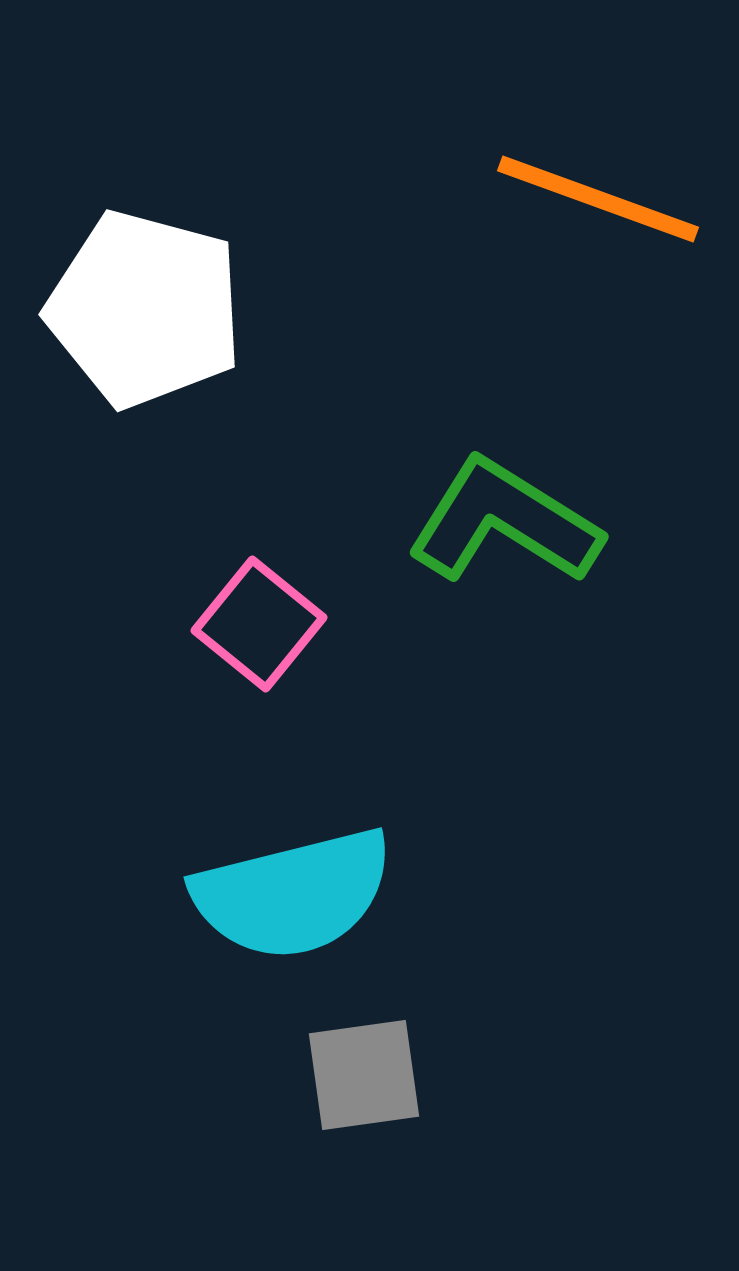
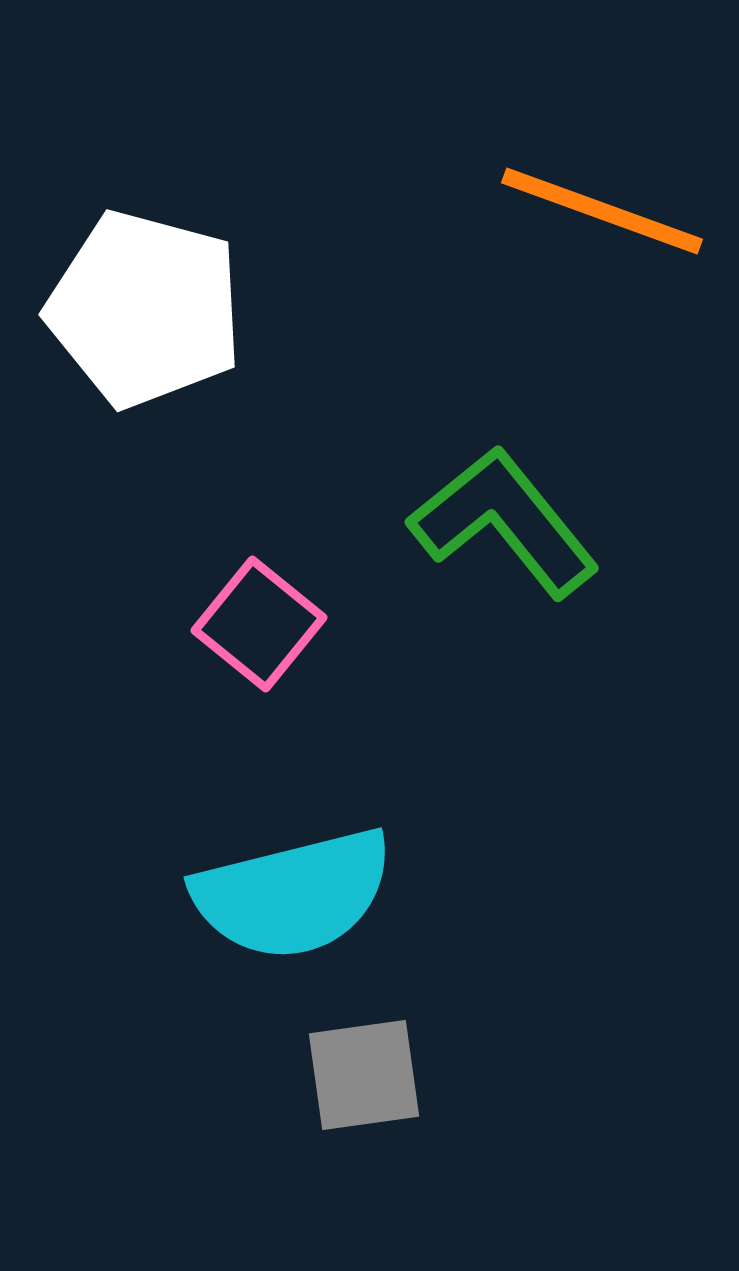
orange line: moved 4 px right, 12 px down
green L-shape: rotated 19 degrees clockwise
